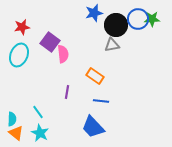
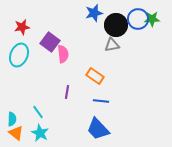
blue trapezoid: moved 5 px right, 2 px down
